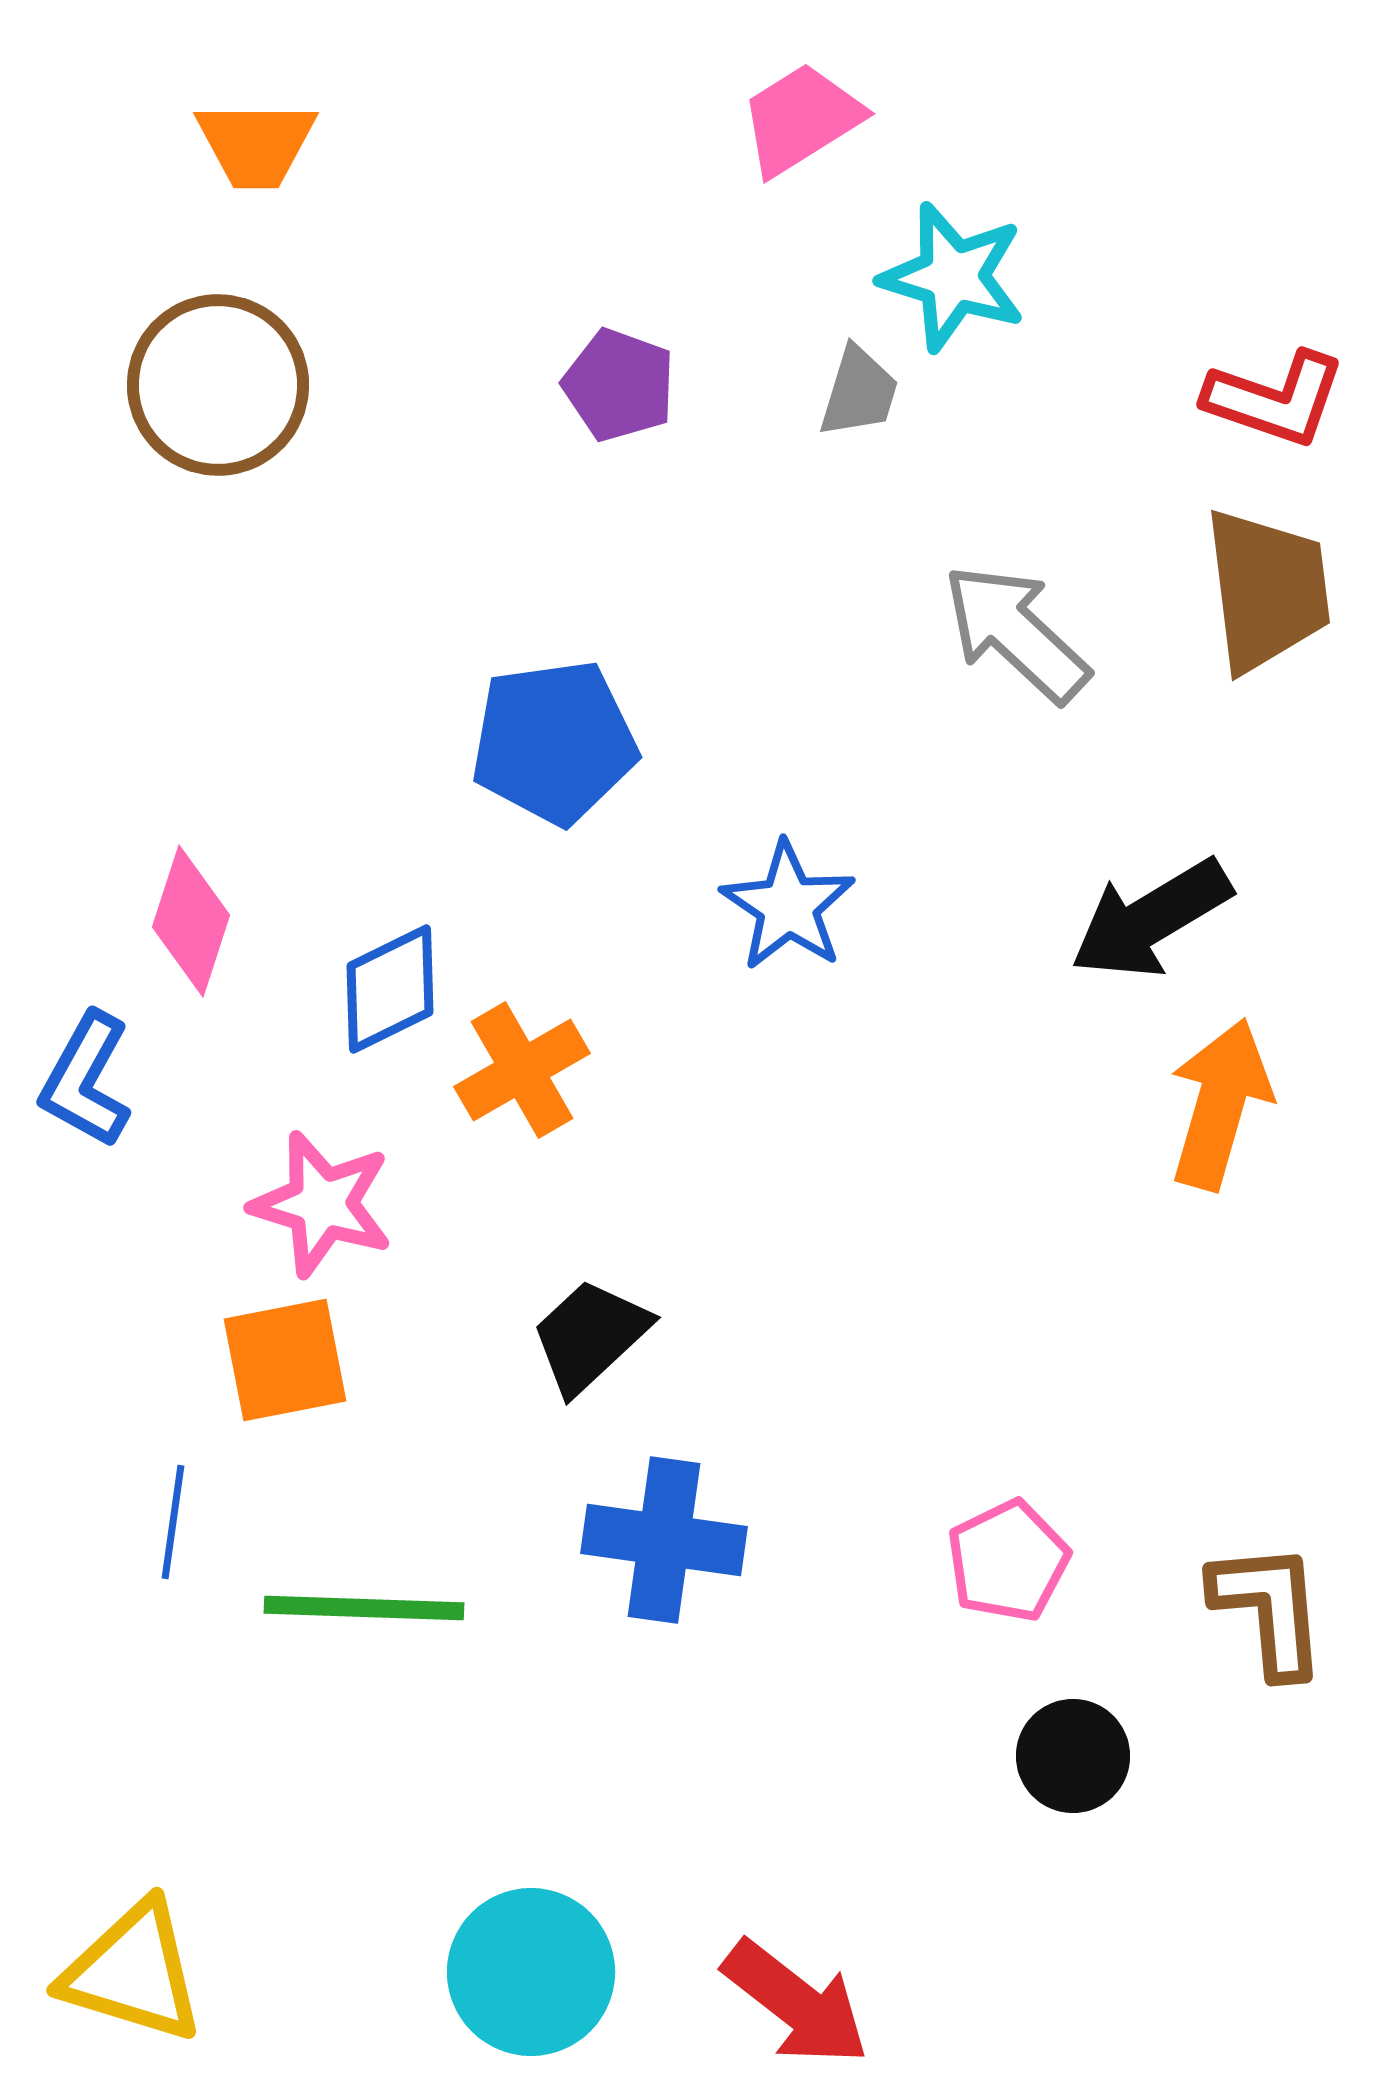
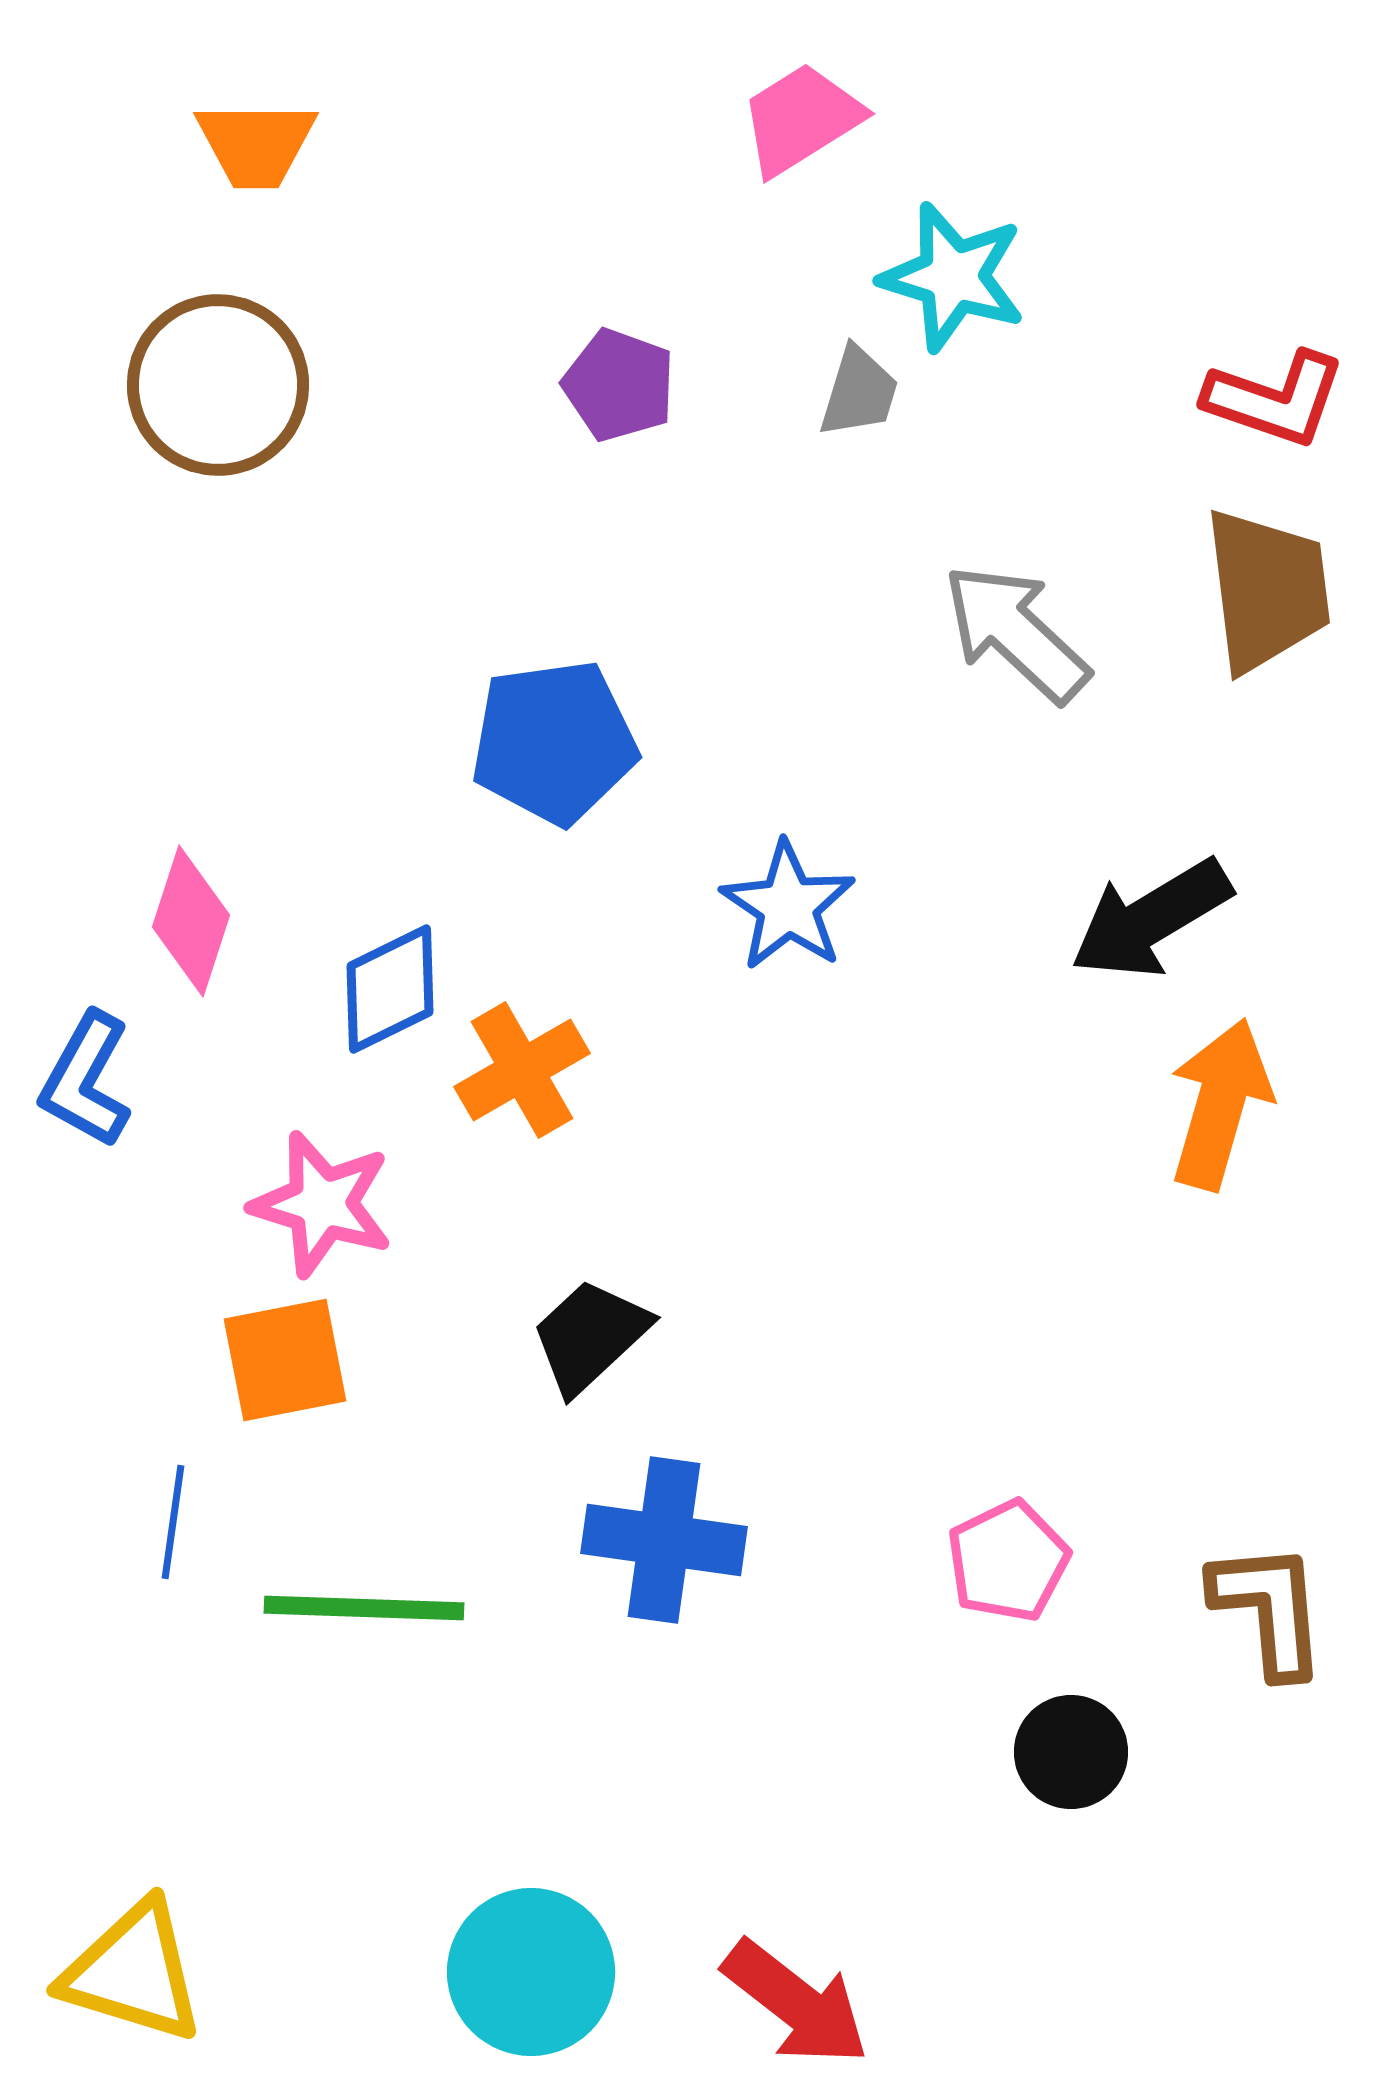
black circle: moved 2 px left, 4 px up
